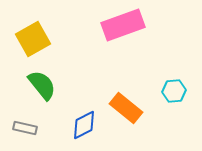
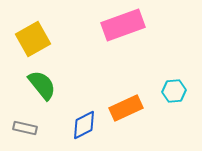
orange rectangle: rotated 64 degrees counterclockwise
